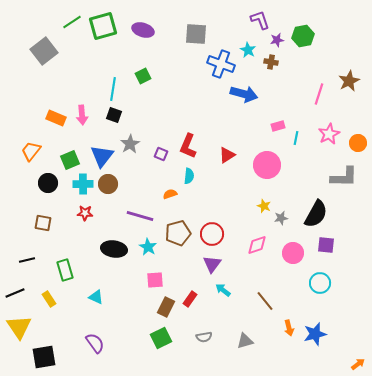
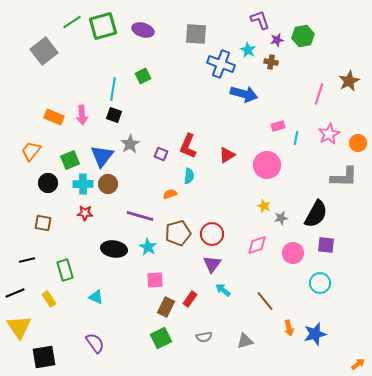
orange rectangle at (56, 118): moved 2 px left, 1 px up
